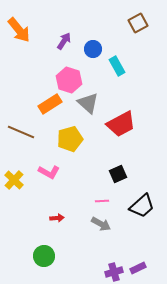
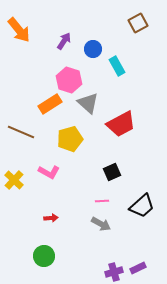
black square: moved 6 px left, 2 px up
red arrow: moved 6 px left
